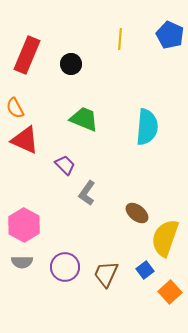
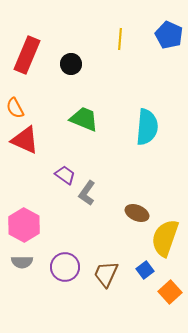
blue pentagon: moved 1 px left
purple trapezoid: moved 10 px down; rotated 10 degrees counterclockwise
brown ellipse: rotated 15 degrees counterclockwise
